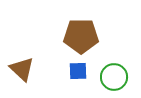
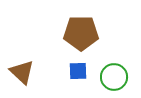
brown pentagon: moved 3 px up
brown triangle: moved 3 px down
